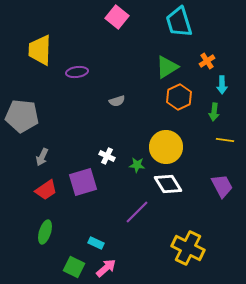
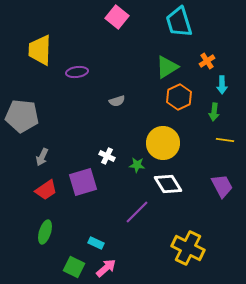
yellow circle: moved 3 px left, 4 px up
